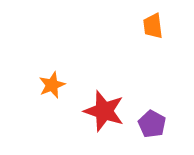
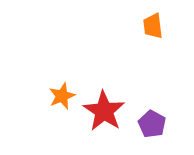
orange star: moved 10 px right, 11 px down
red star: rotated 15 degrees clockwise
